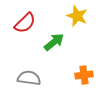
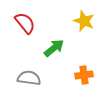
yellow star: moved 7 px right, 5 px down
red semicircle: rotated 85 degrees counterclockwise
green arrow: moved 6 px down
